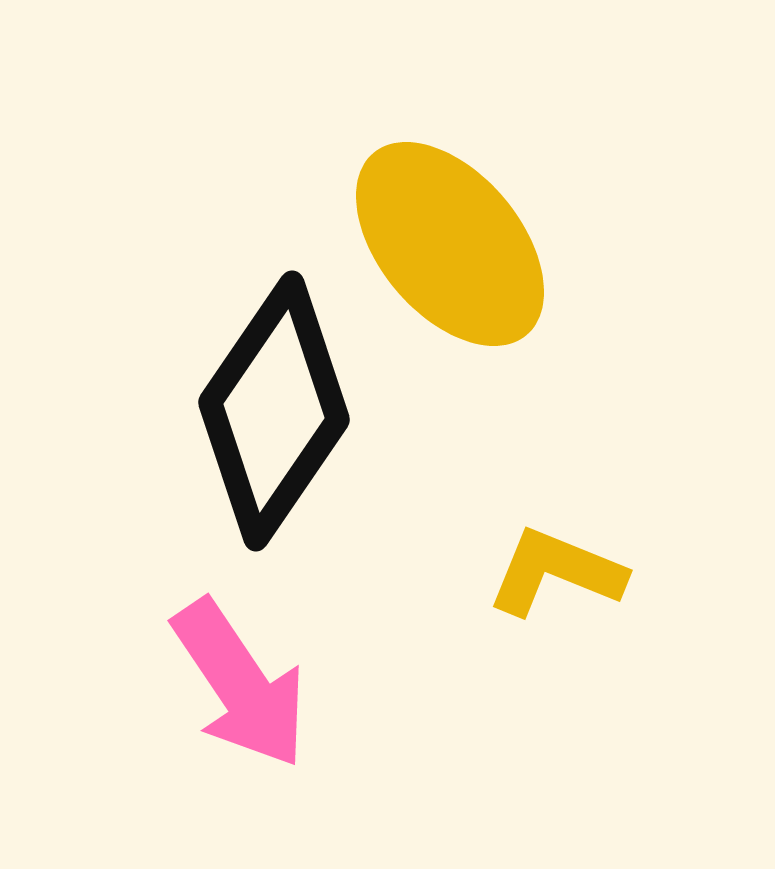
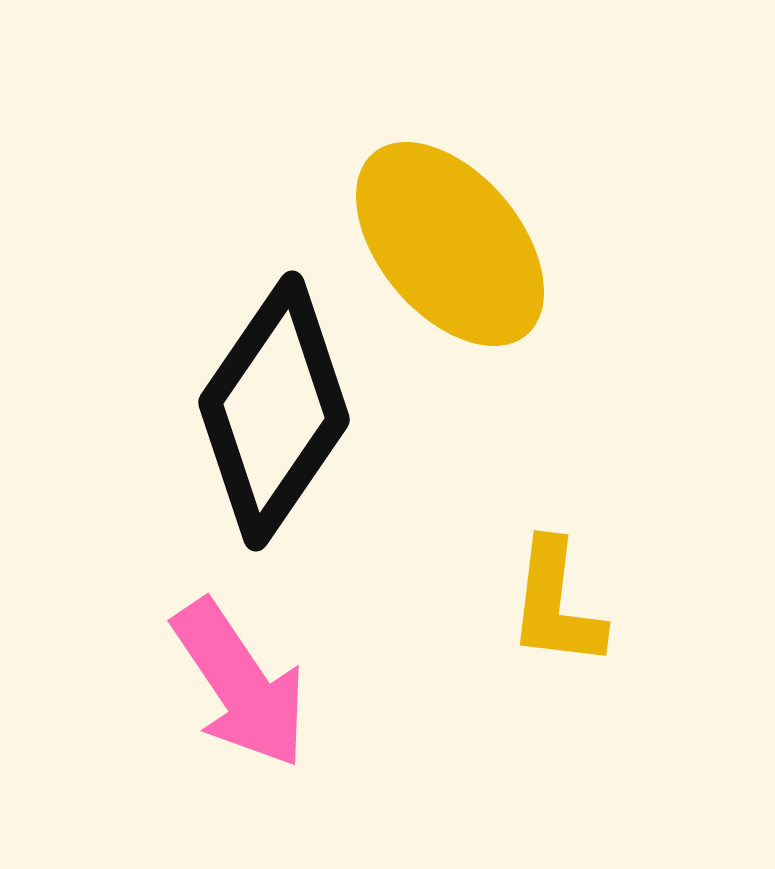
yellow L-shape: moved 32 px down; rotated 105 degrees counterclockwise
